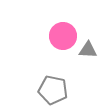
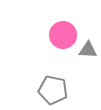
pink circle: moved 1 px up
